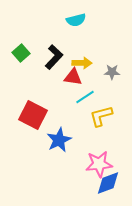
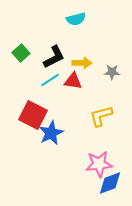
cyan semicircle: moved 1 px up
black L-shape: rotated 20 degrees clockwise
red triangle: moved 4 px down
cyan line: moved 35 px left, 17 px up
blue star: moved 8 px left, 7 px up
blue diamond: moved 2 px right
